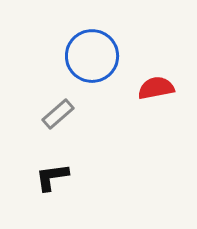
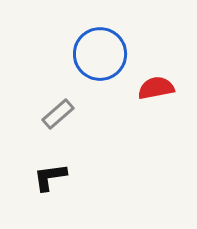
blue circle: moved 8 px right, 2 px up
black L-shape: moved 2 px left
